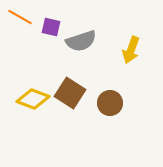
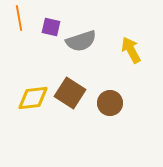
orange line: moved 1 px left, 1 px down; rotated 50 degrees clockwise
yellow arrow: rotated 132 degrees clockwise
yellow diamond: moved 1 px up; rotated 28 degrees counterclockwise
